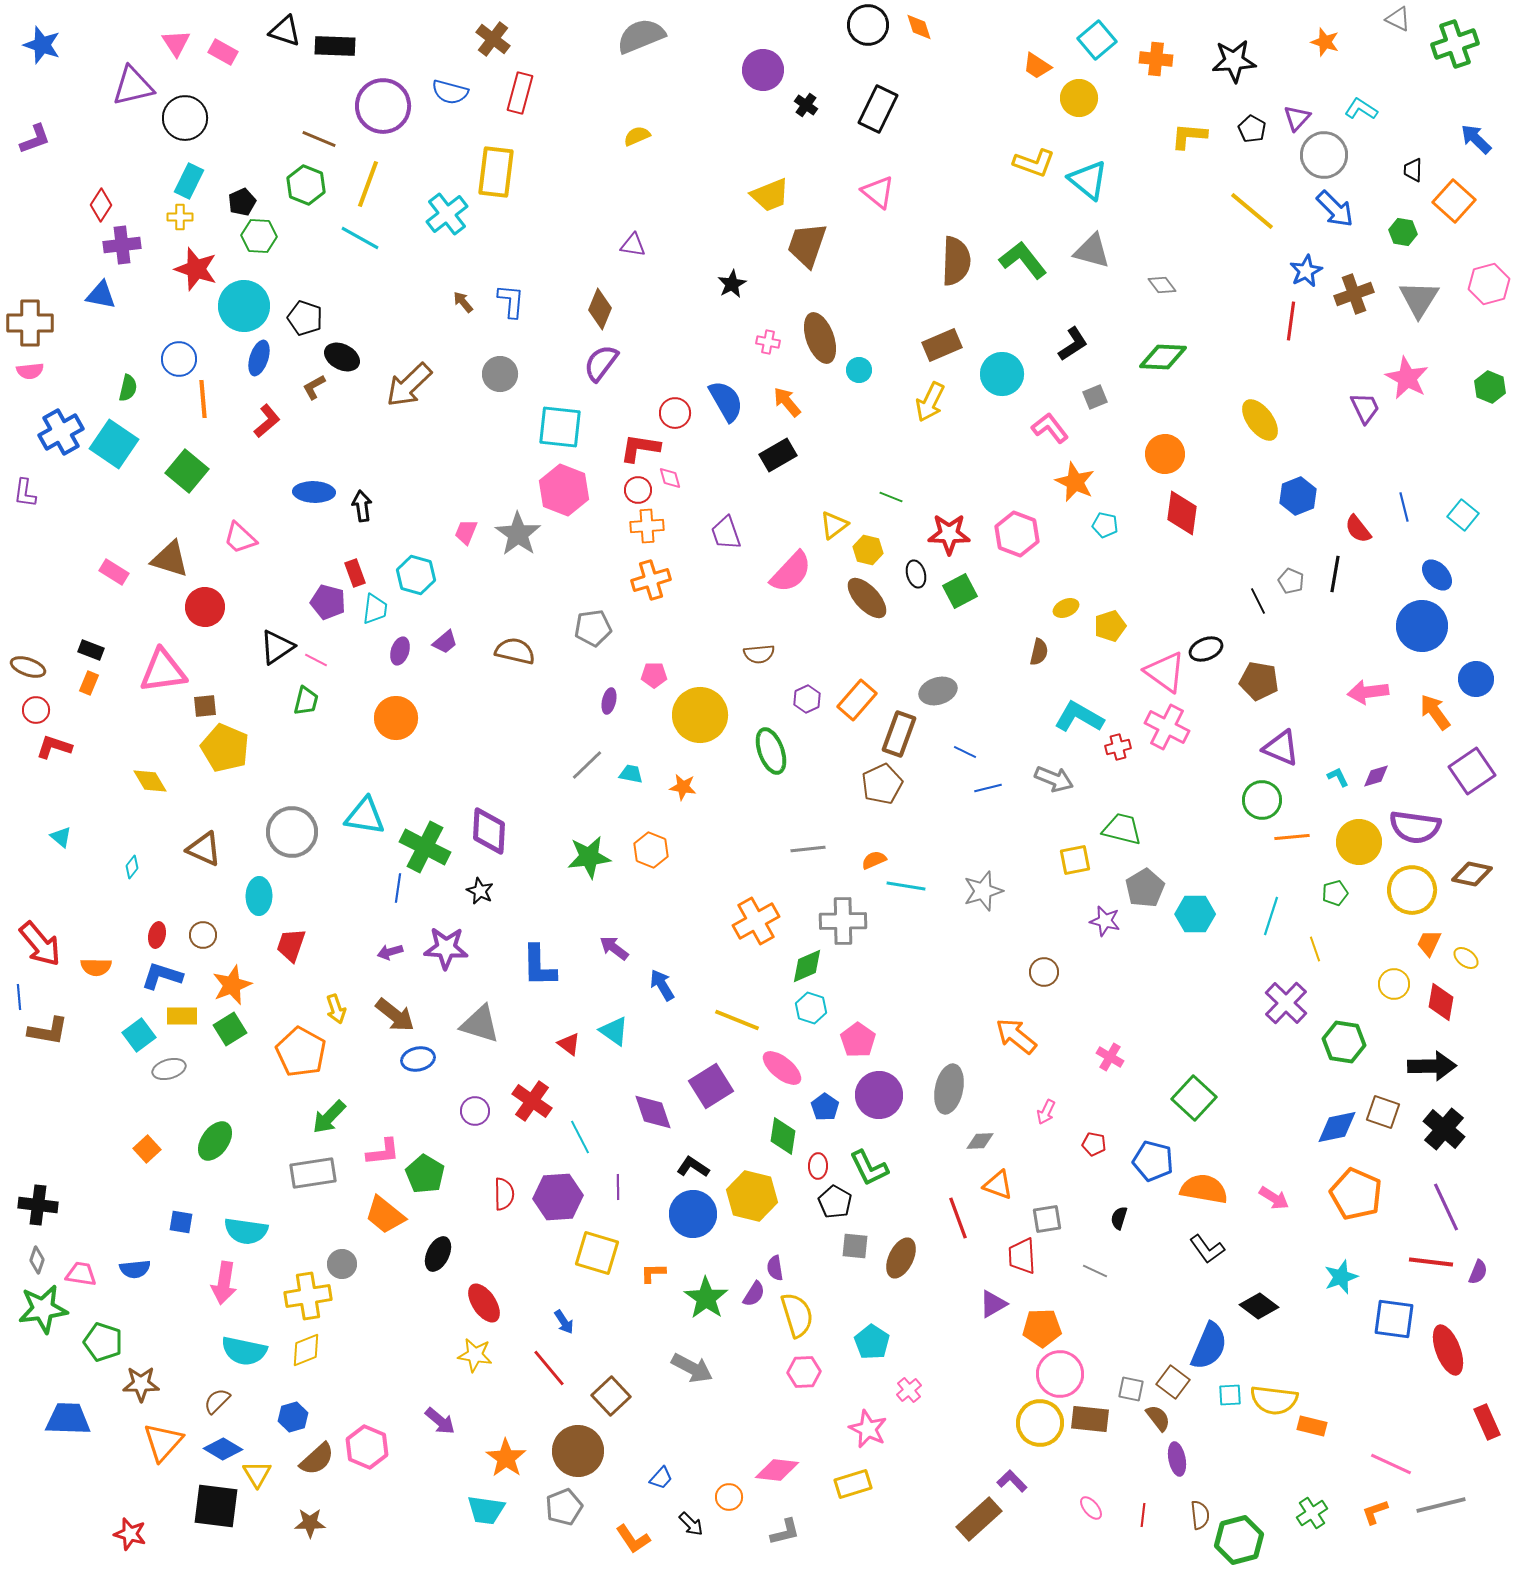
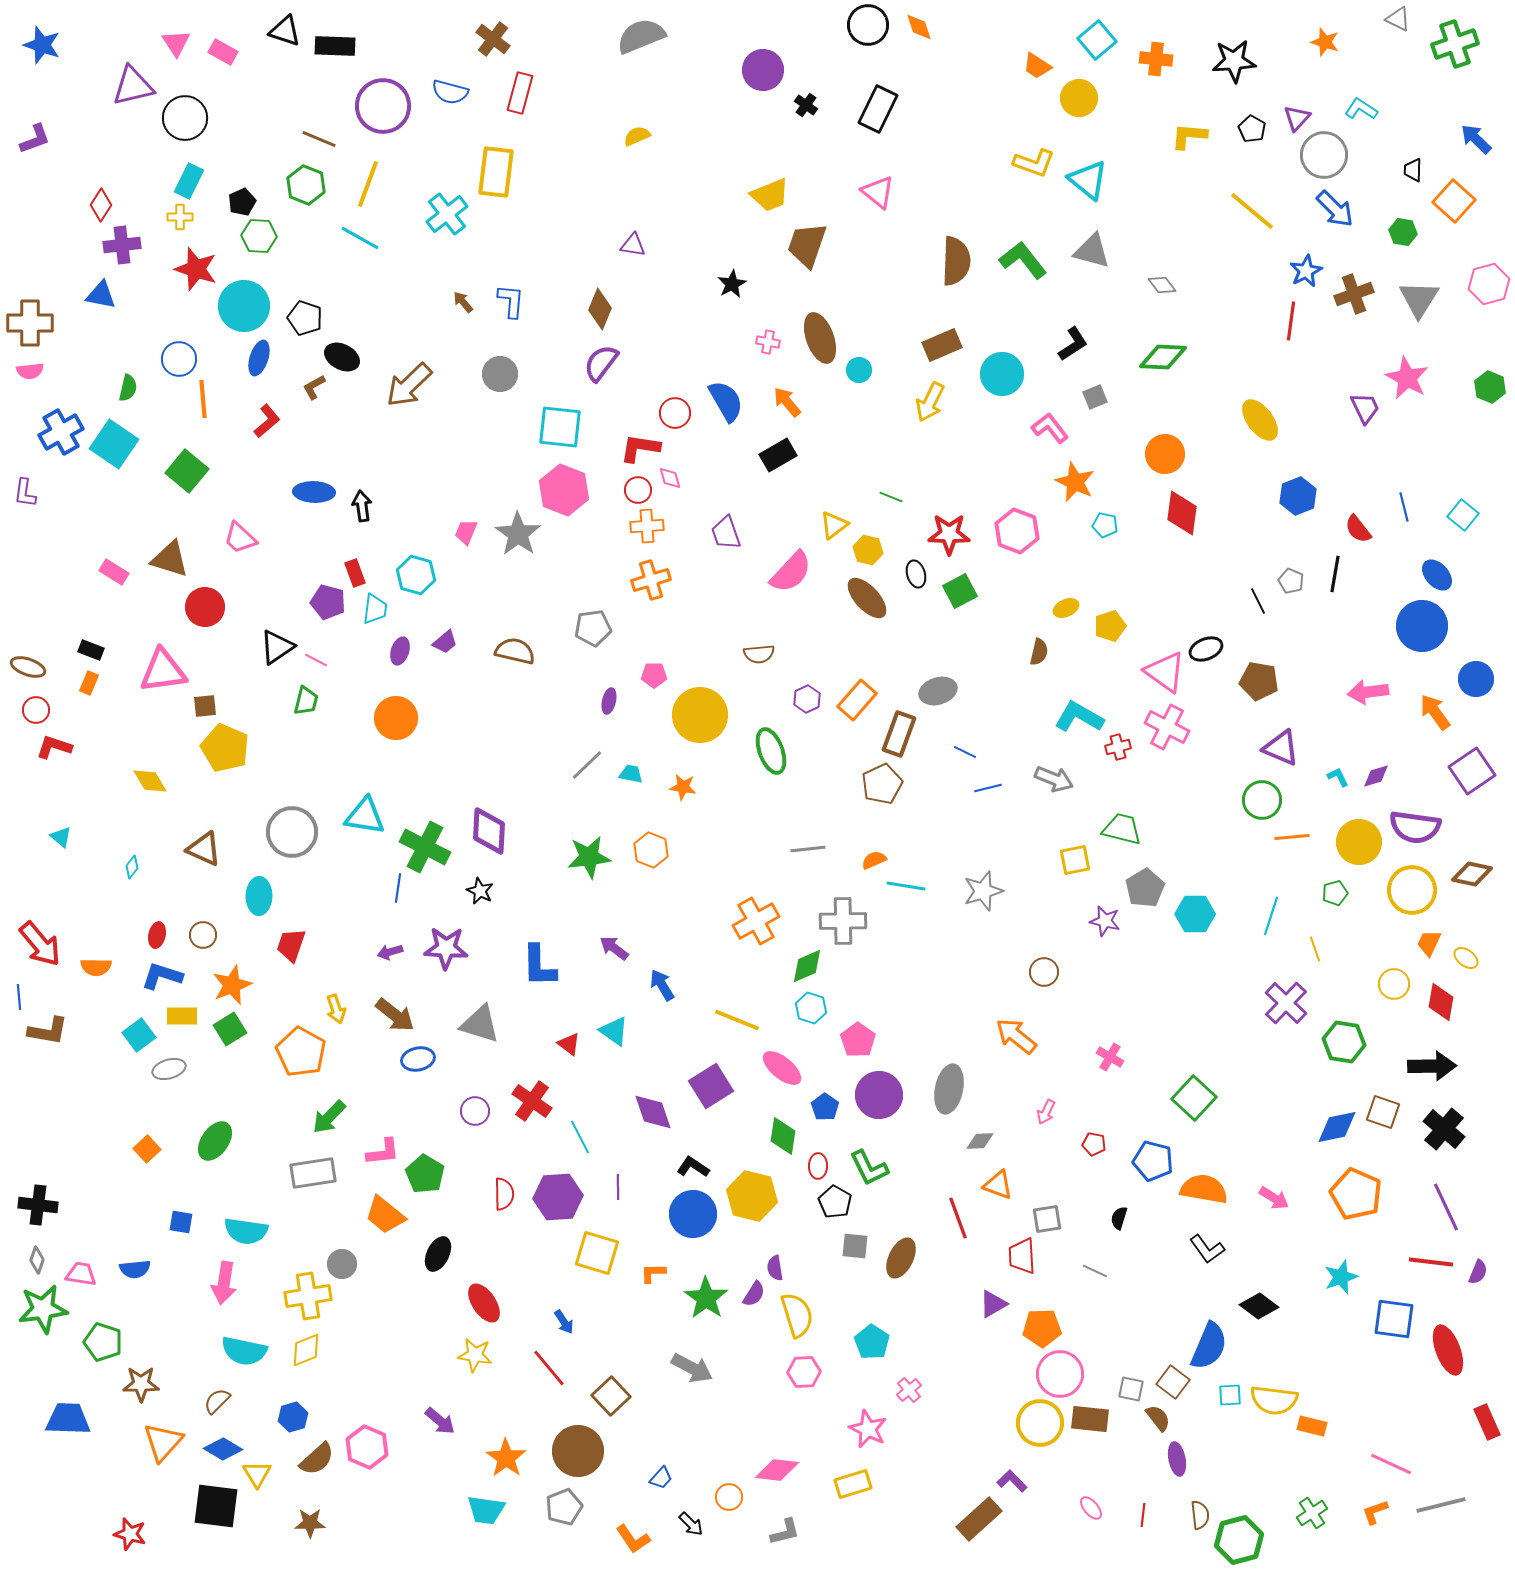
pink hexagon at (1017, 534): moved 3 px up
